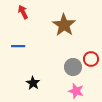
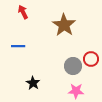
gray circle: moved 1 px up
pink star: rotated 14 degrees counterclockwise
